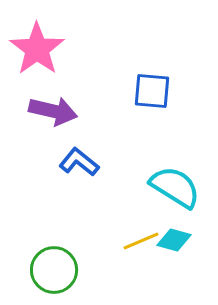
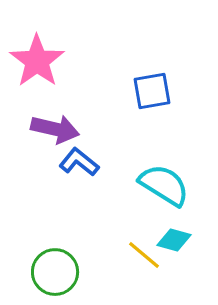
pink star: moved 12 px down
blue square: rotated 15 degrees counterclockwise
purple arrow: moved 2 px right, 18 px down
cyan semicircle: moved 11 px left, 2 px up
yellow line: moved 3 px right, 14 px down; rotated 63 degrees clockwise
green circle: moved 1 px right, 2 px down
